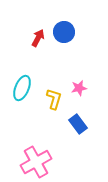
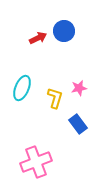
blue circle: moved 1 px up
red arrow: rotated 36 degrees clockwise
yellow L-shape: moved 1 px right, 1 px up
pink cross: rotated 8 degrees clockwise
